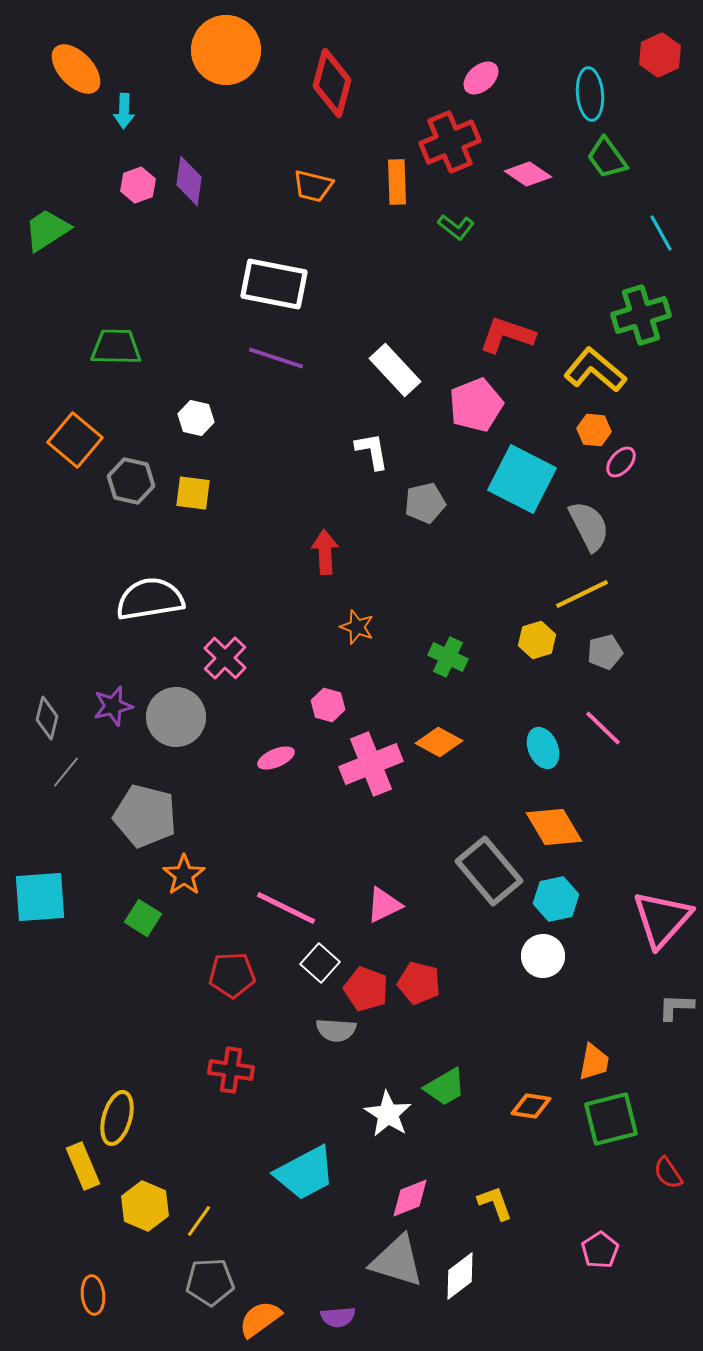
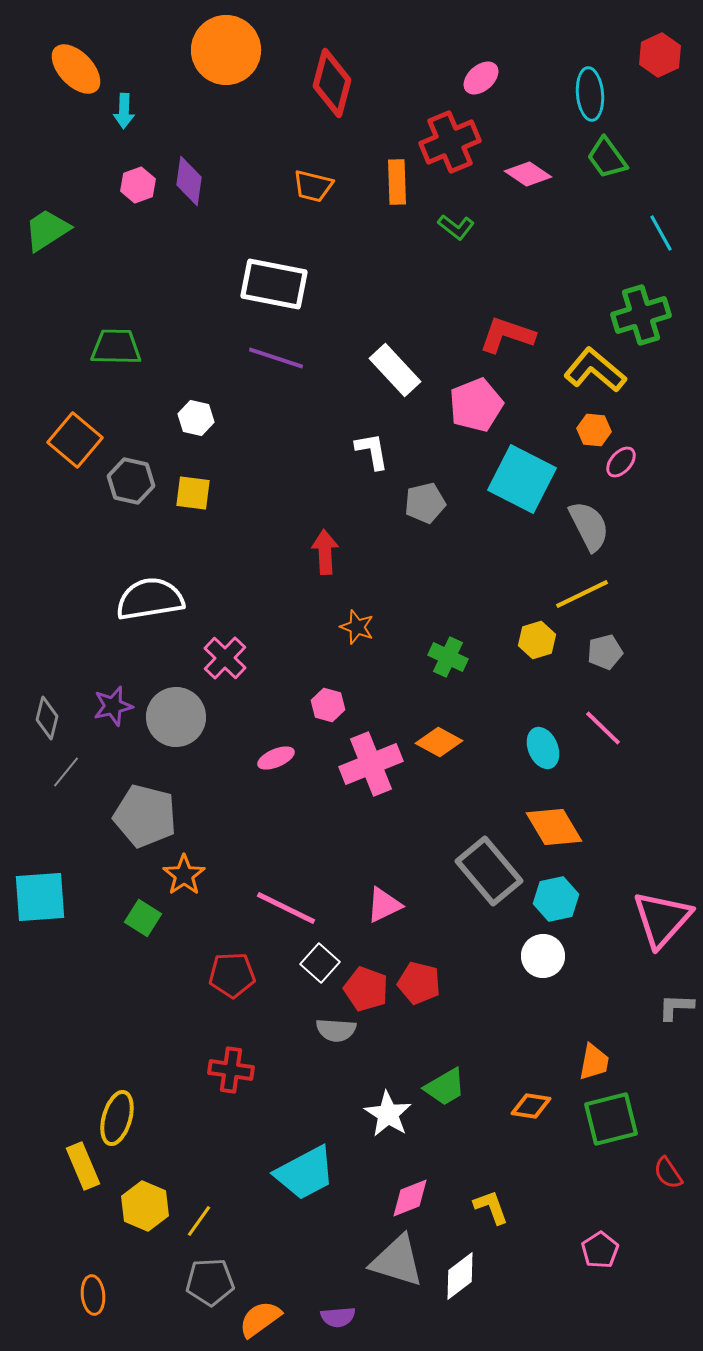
yellow L-shape at (495, 1203): moved 4 px left, 4 px down
